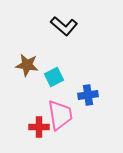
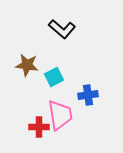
black L-shape: moved 2 px left, 3 px down
